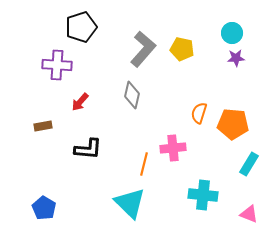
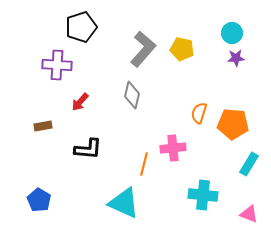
cyan triangle: moved 6 px left; rotated 20 degrees counterclockwise
blue pentagon: moved 5 px left, 8 px up
